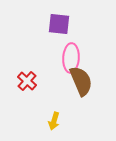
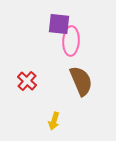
pink ellipse: moved 17 px up
